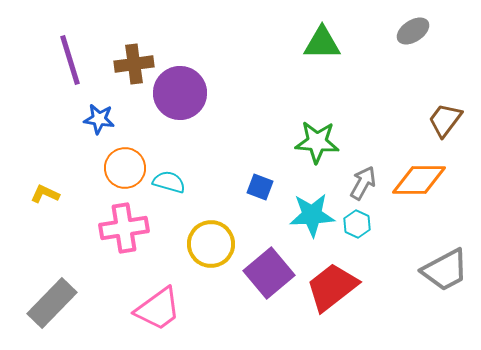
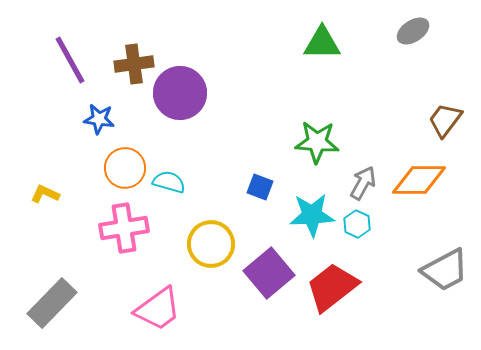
purple line: rotated 12 degrees counterclockwise
